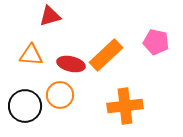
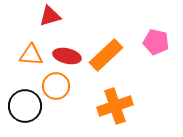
red ellipse: moved 4 px left, 8 px up
orange circle: moved 4 px left, 9 px up
orange cross: moved 10 px left; rotated 12 degrees counterclockwise
